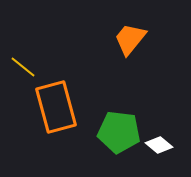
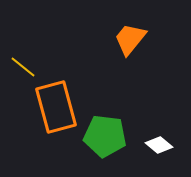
green pentagon: moved 14 px left, 4 px down
